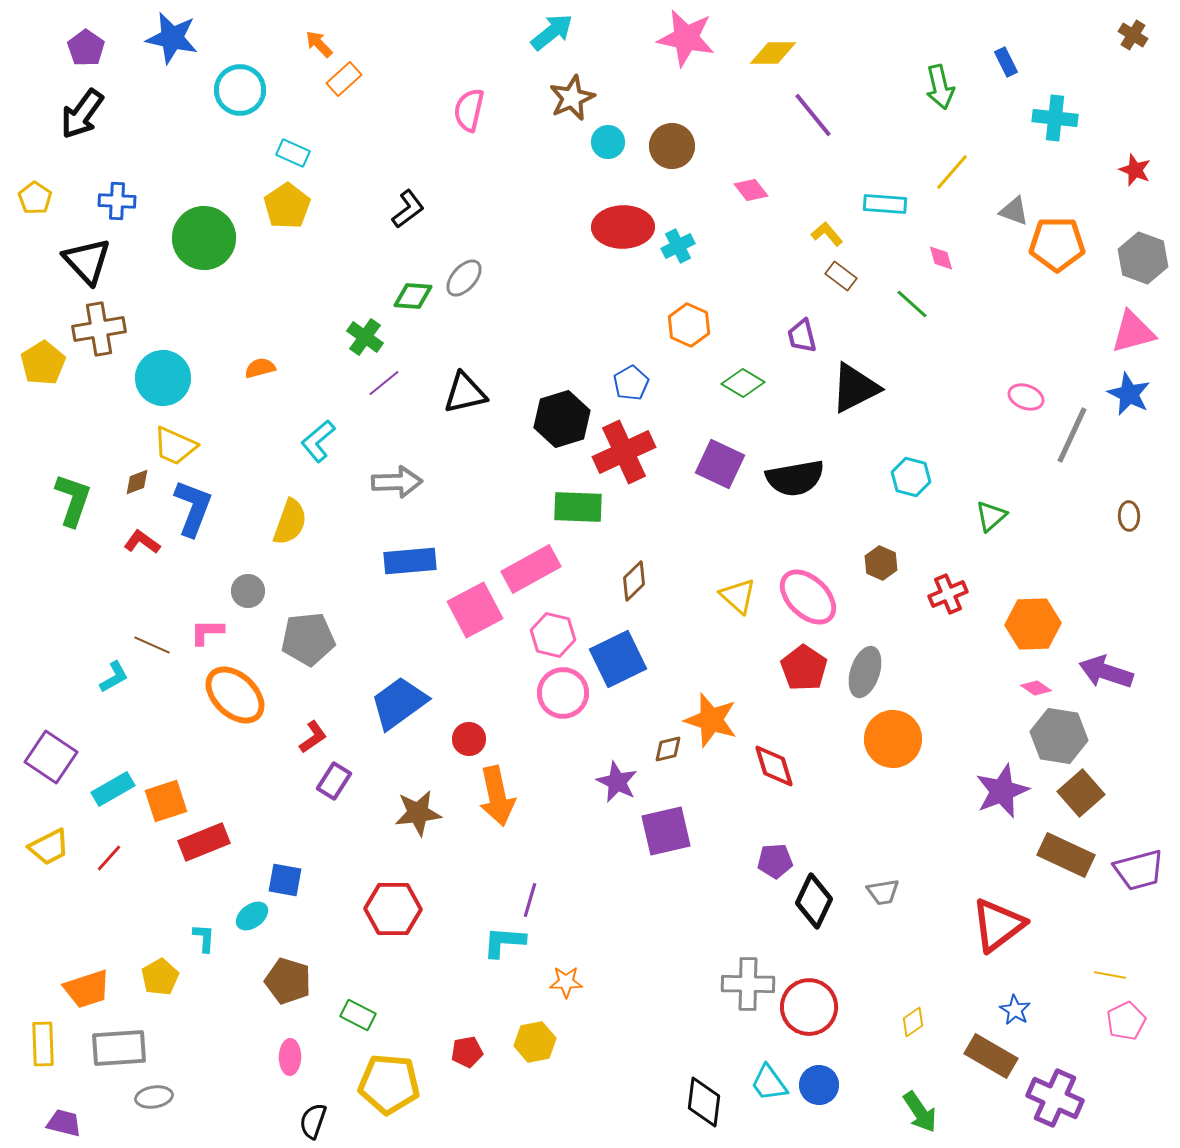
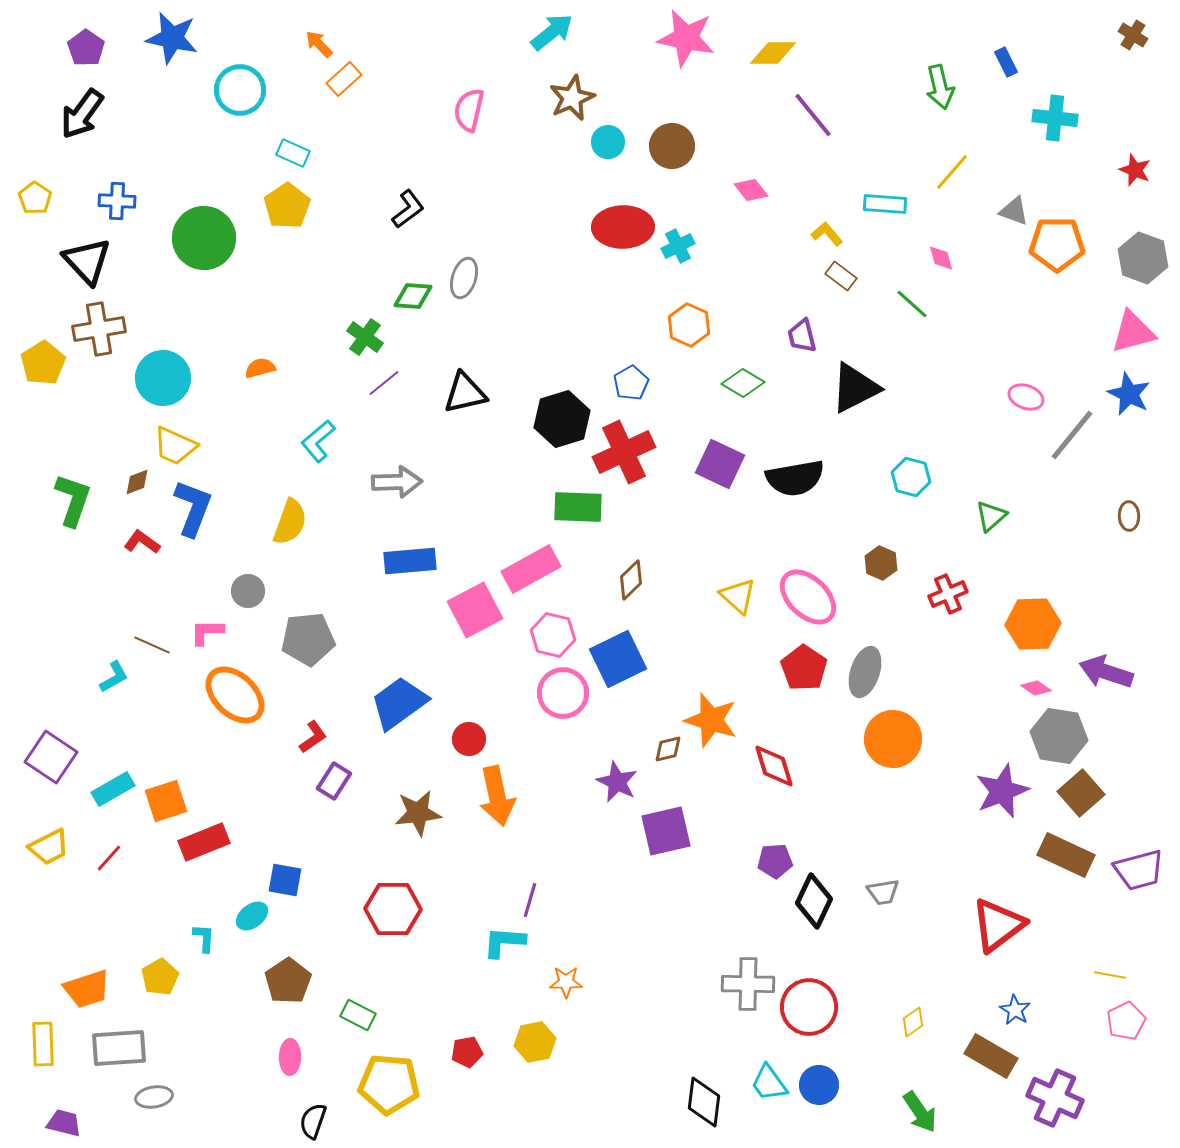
gray ellipse at (464, 278): rotated 24 degrees counterclockwise
gray line at (1072, 435): rotated 14 degrees clockwise
brown diamond at (634, 581): moved 3 px left, 1 px up
brown pentagon at (288, 981): rotated 21 degrees clockwise
